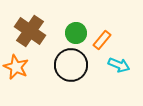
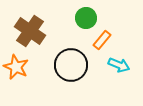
green circle: moved 10 px right, 15 px up
